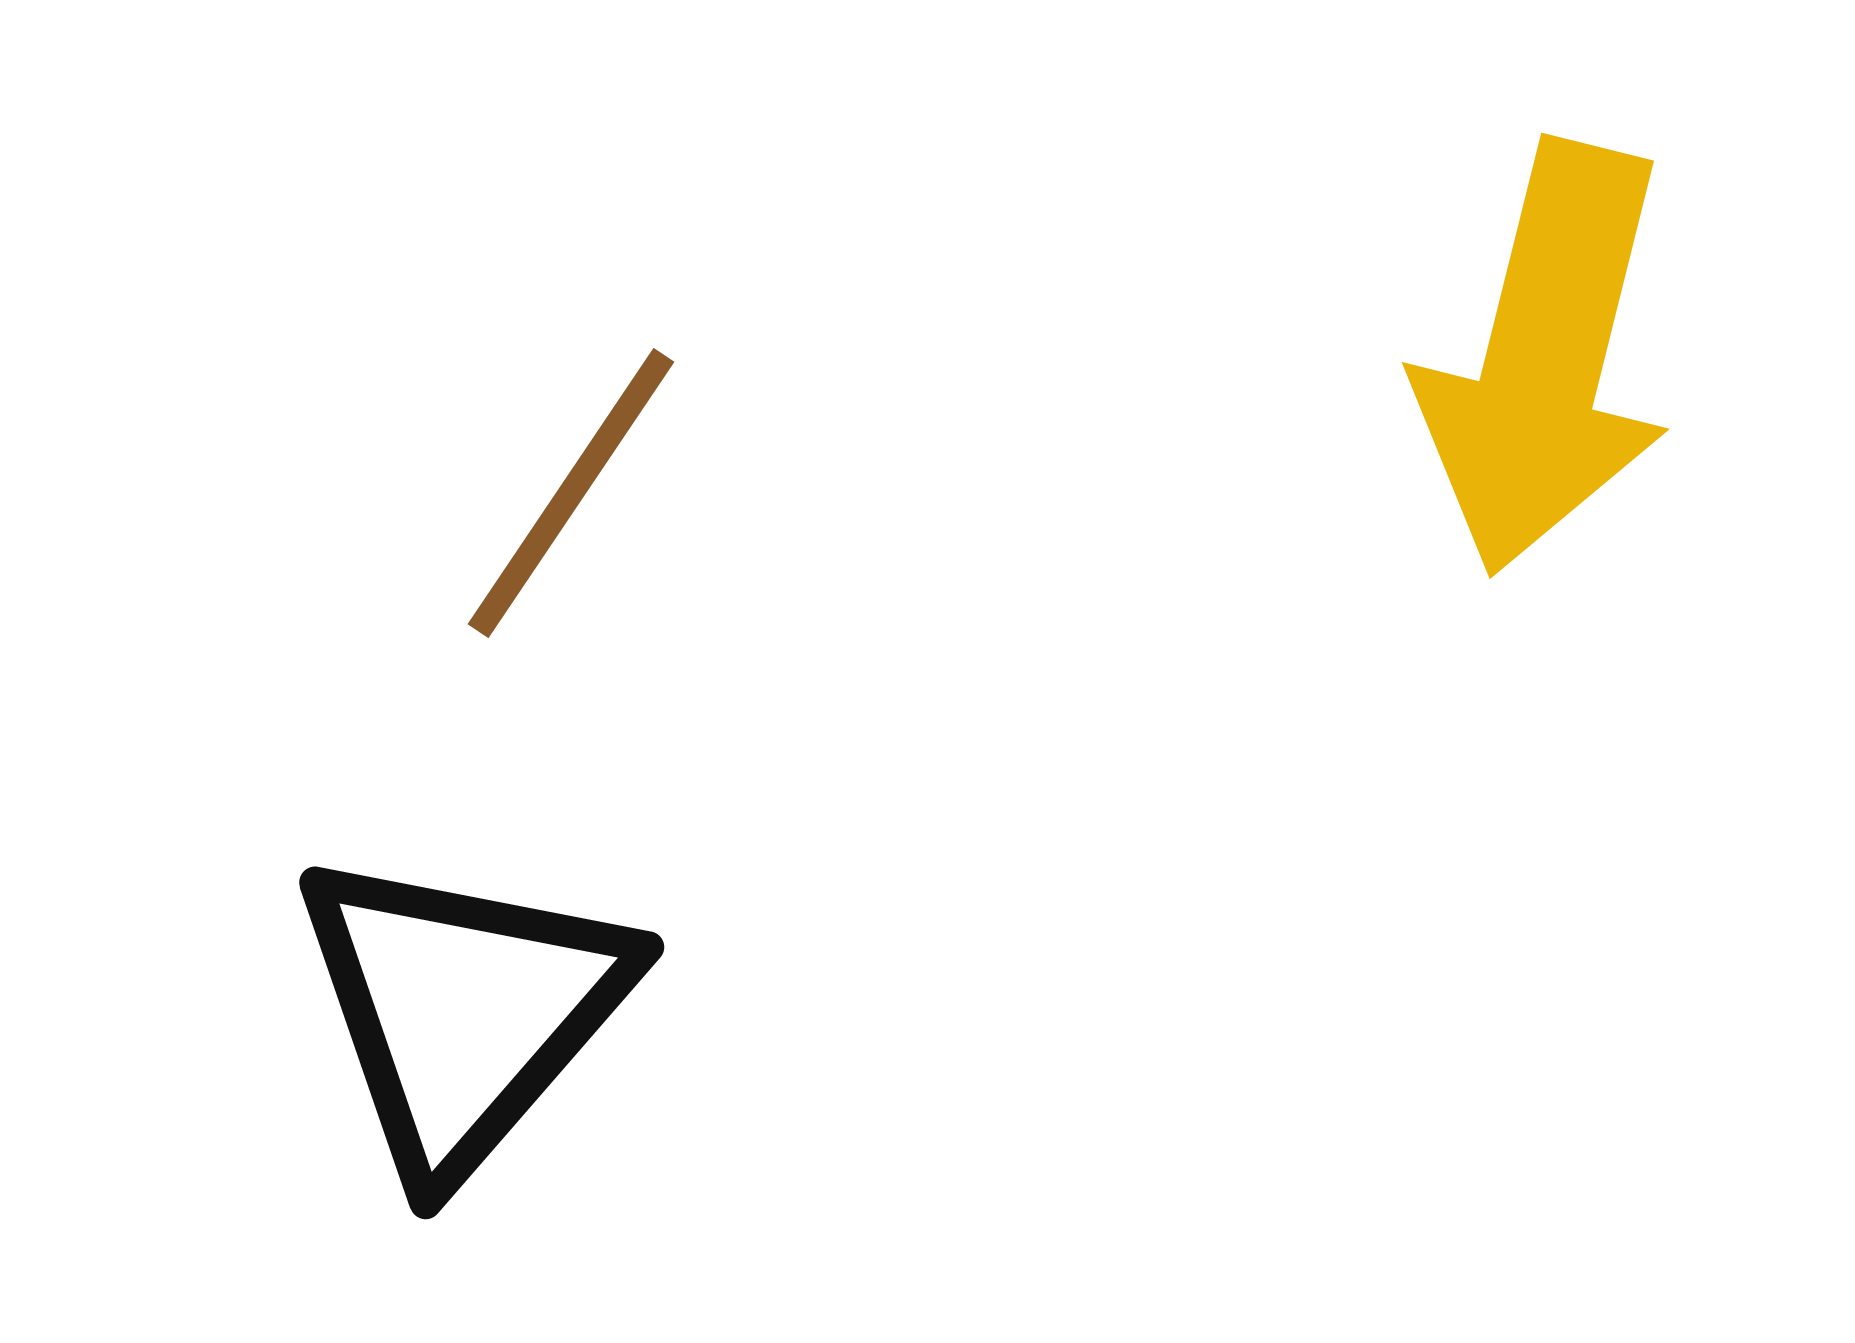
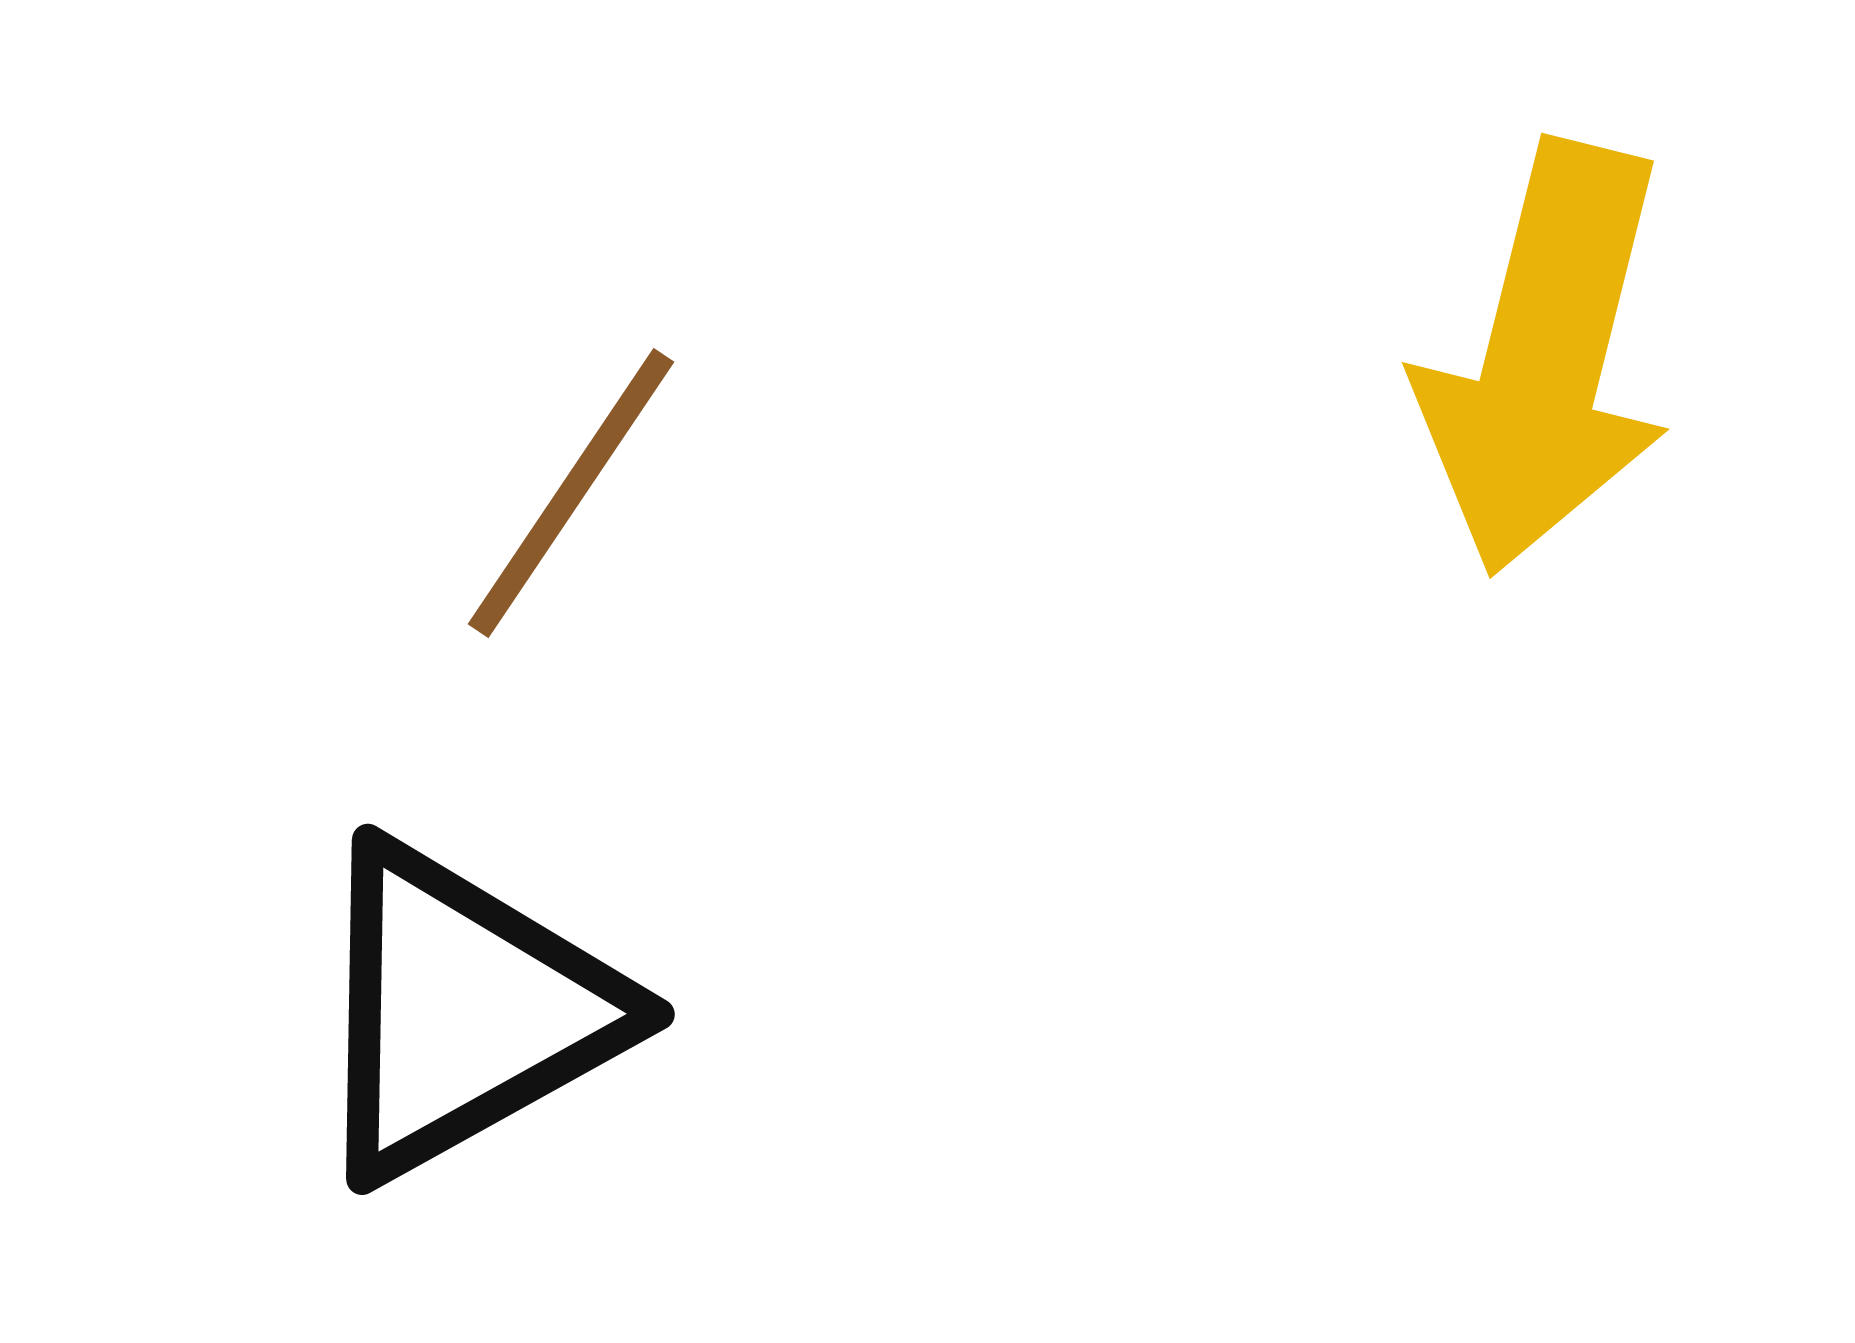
black triangle: rotated 20 degrees clockwise
